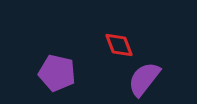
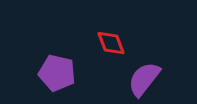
red diamond: moved 8 px left, 2 px up
